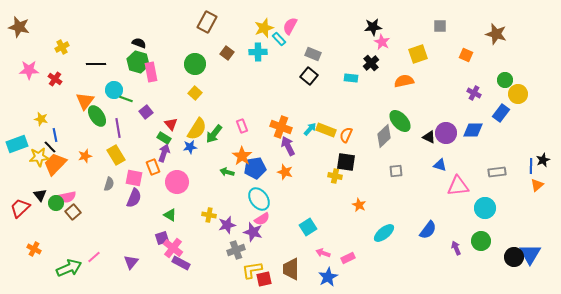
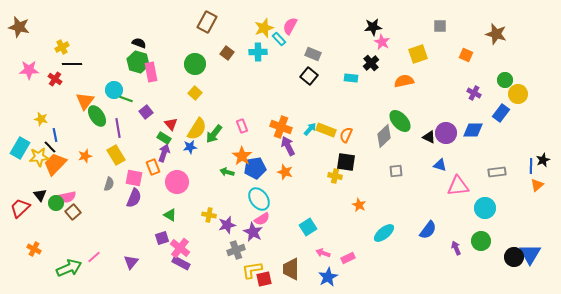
black line at (96, 64): moved 24 px left
cyan rectangle at (17, 144): moved 3 px right, 4 px down; rotated 40 degrees counterclockwise
purple star at (253, 232): rotated 12 degrees clockwise
pink cross at (173, 248): moved 7 px right
